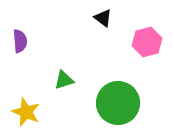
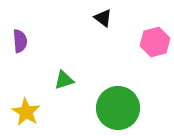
pink hexagon: moved 8 px right
green circle: moved 5 px down
yellow star: rotated 8 degrees clockwise
